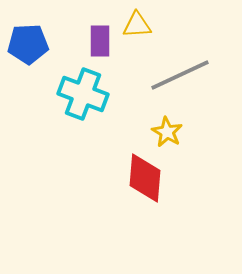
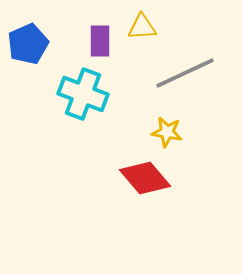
yellow triangle: moved 5 px right, 2 px down
blue pentagon: rotated 21 degrees counterclockwise
gray line: moved 5 px right, 2 px up
yellow star: rotated 20 degrees counterclockwise
red diamond: rotated 45 degrees counterclockwise
